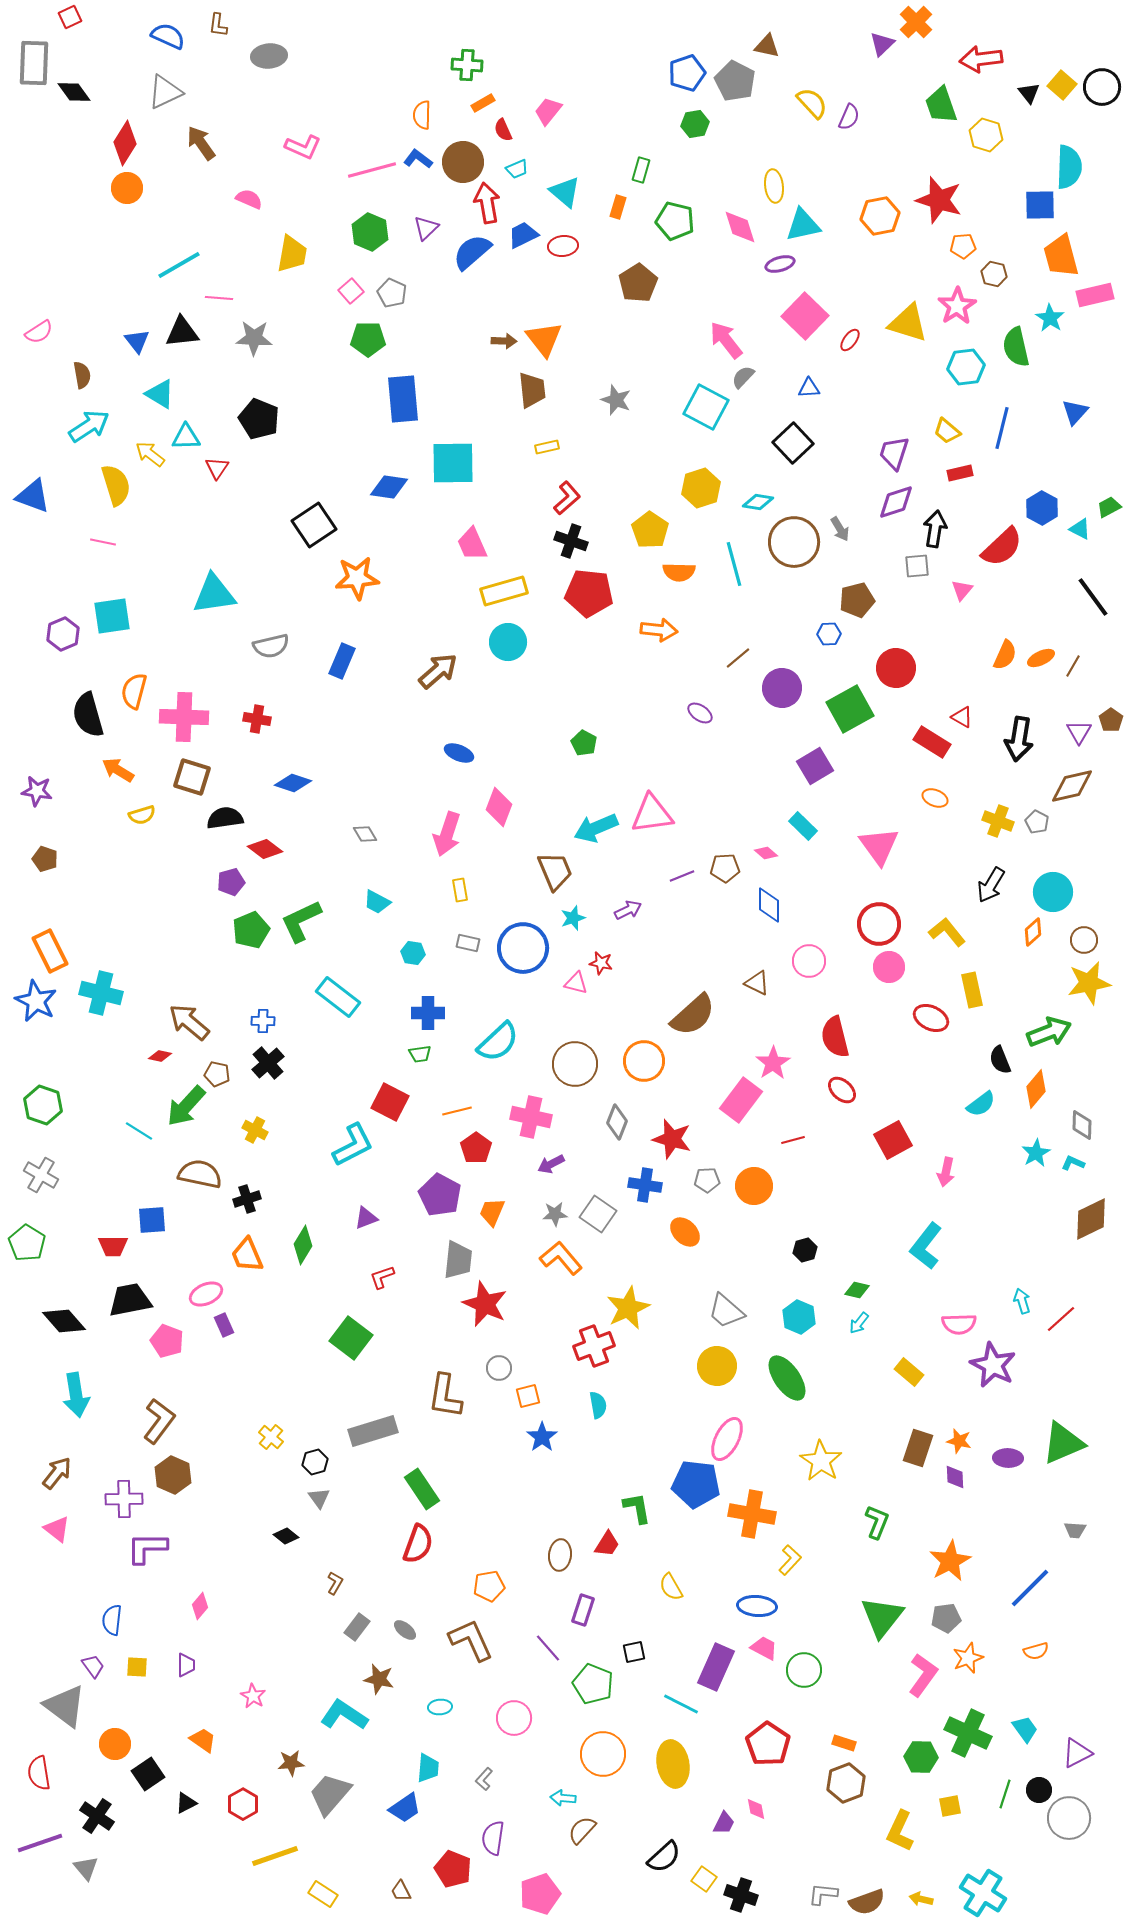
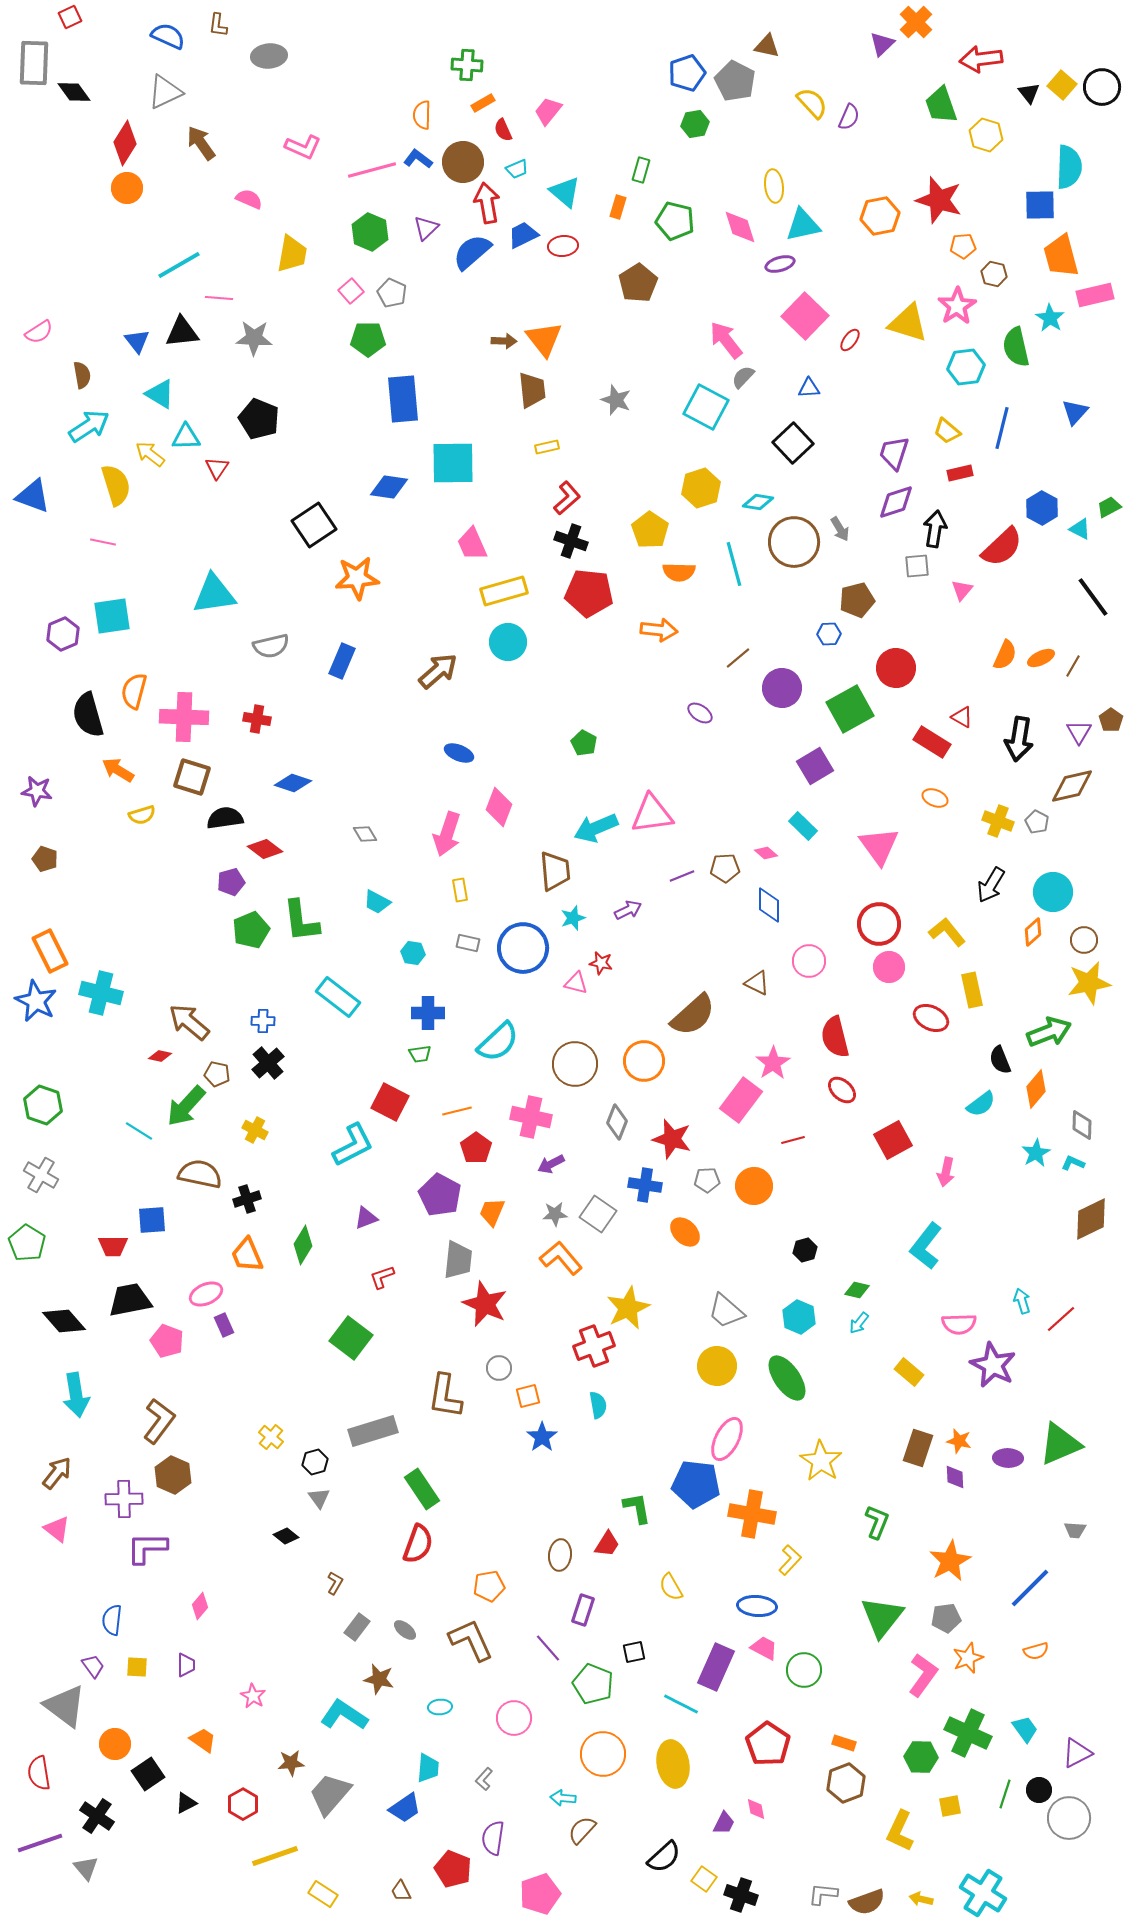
brown trapezoid at (555, 871): rotated 18 degrees clockwise
green L-shape at (301, 921): rotated 72 degrees counterclockwise
green triangle at (1063, 1443): moved 3 px left, 1 px down
